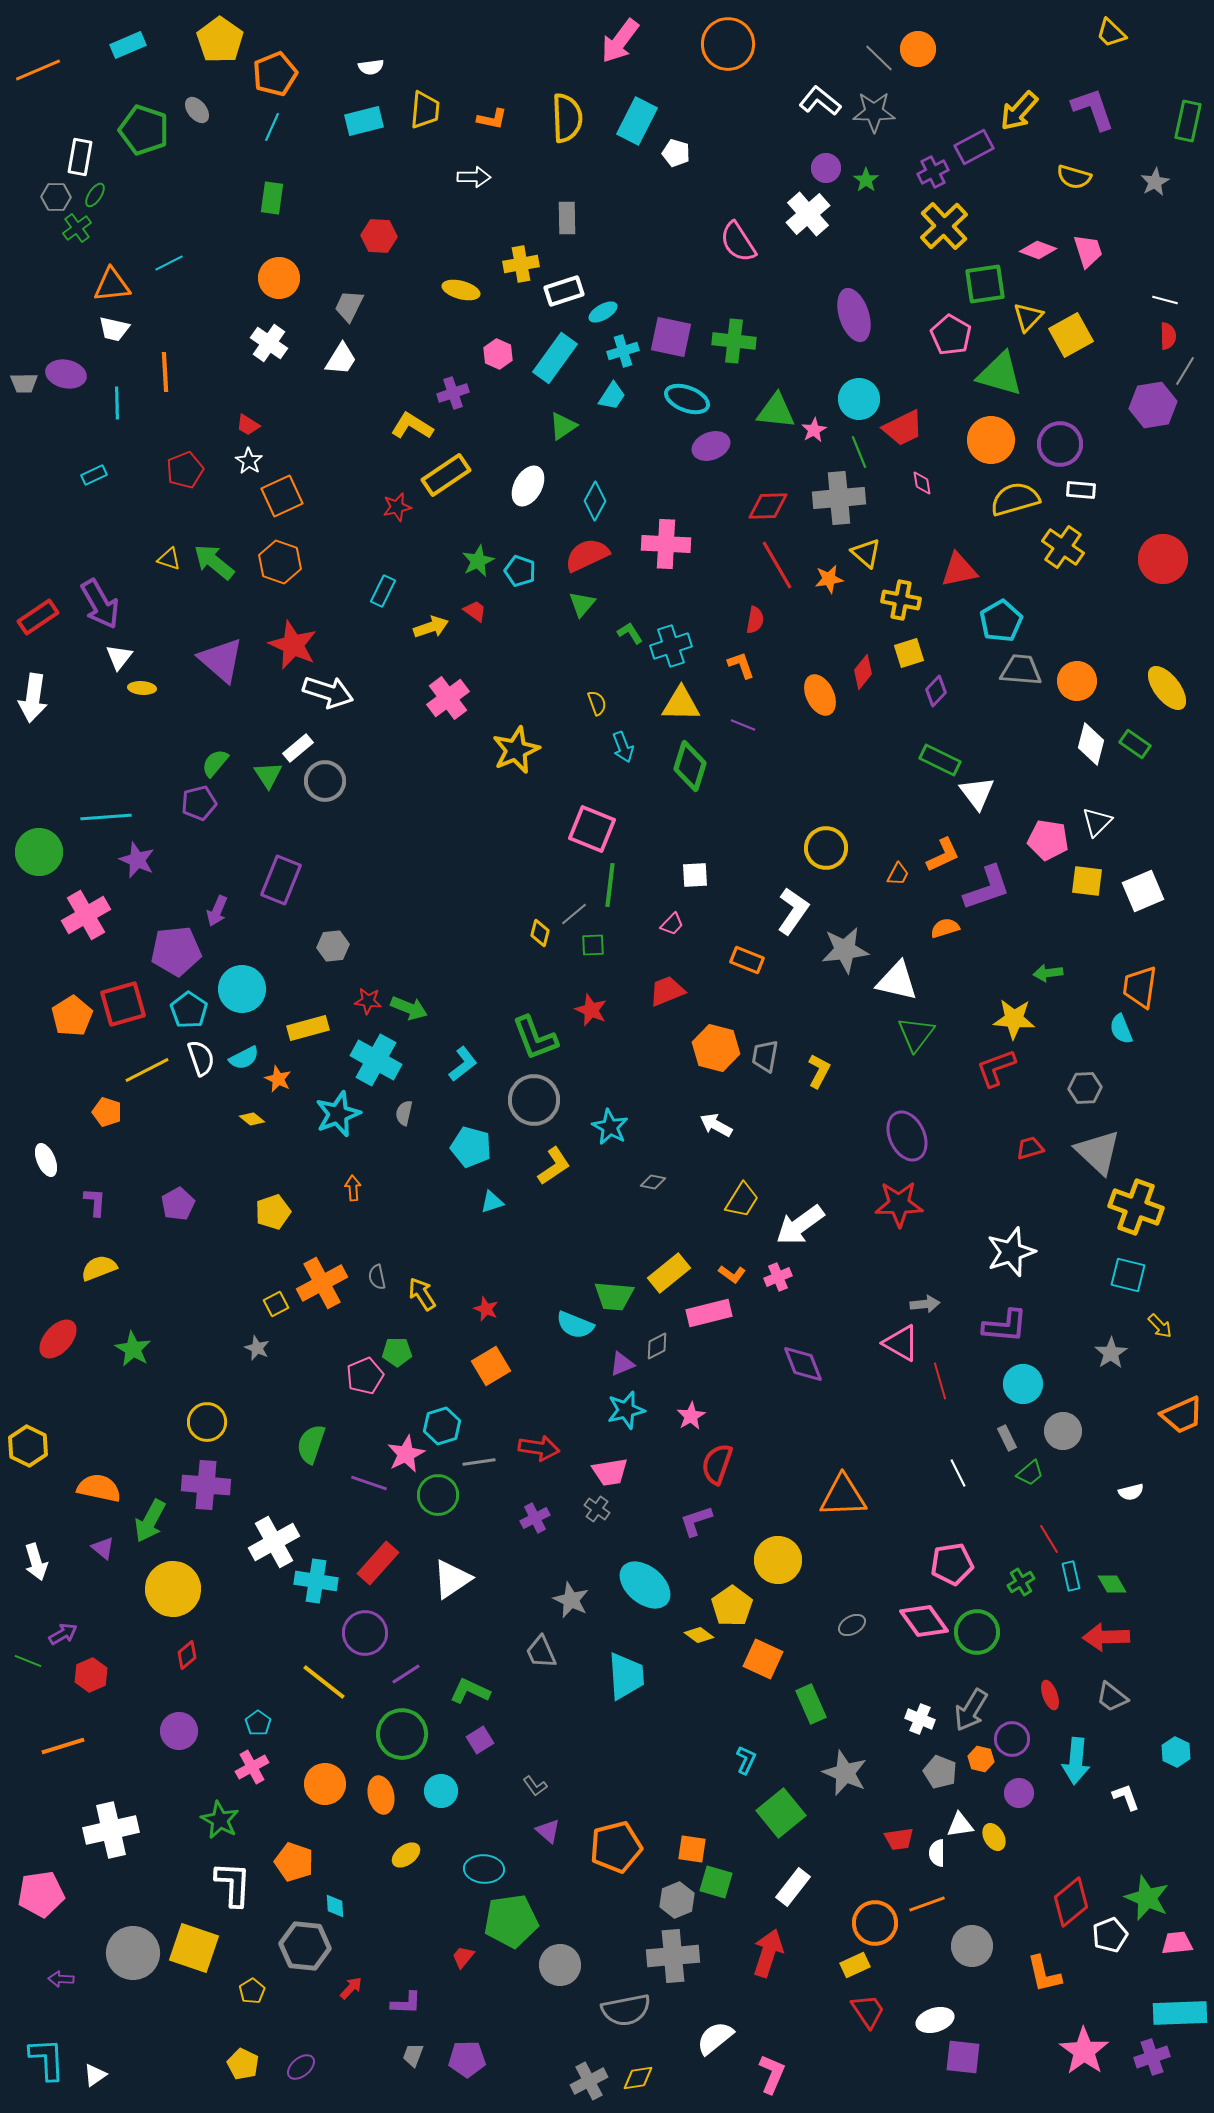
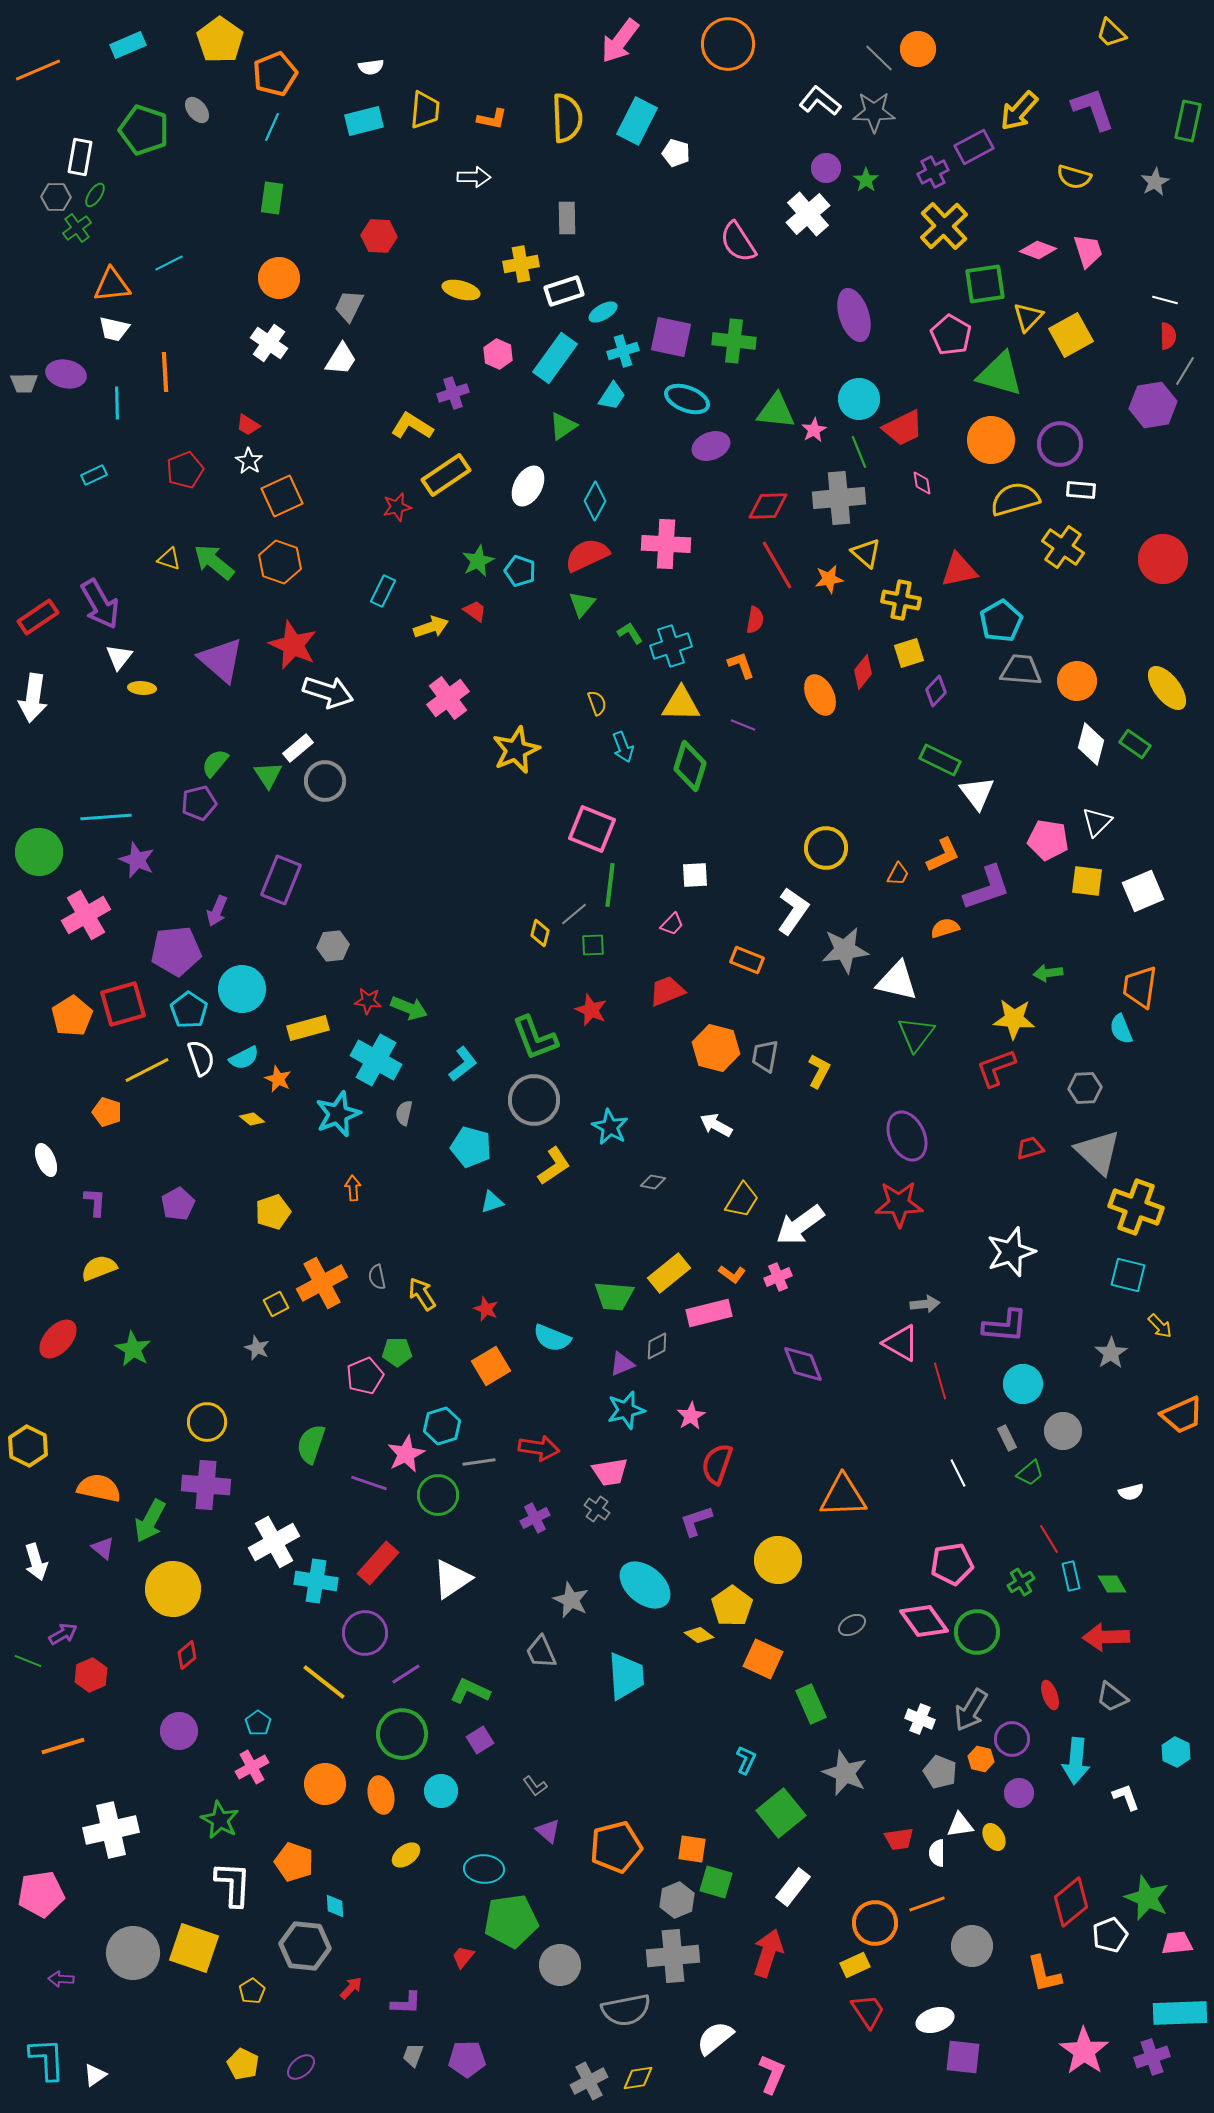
cyan semicircle at (575, 1325): moved 23 px left, 13 px down
